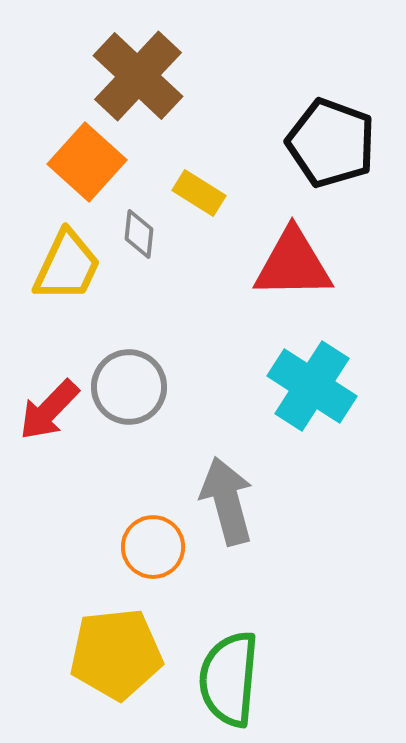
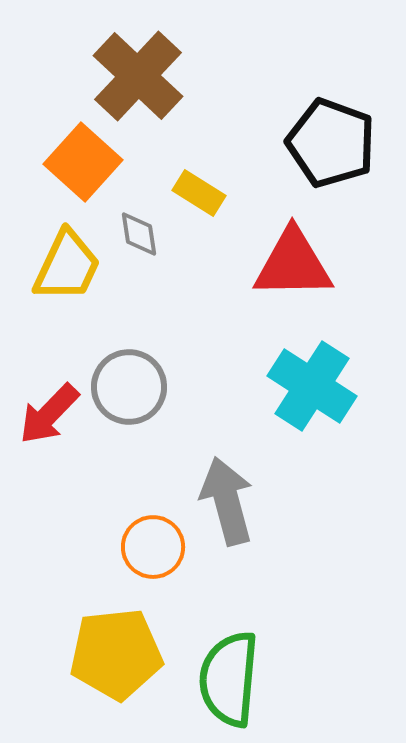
orange square: moved 4 px left
gray diamond: rotated 15 degrees counterclockwise
red arrow: moved 4 px down
